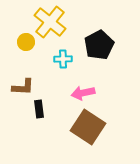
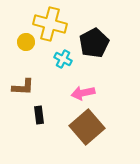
yellow cross: moved 2 px down; rotated 24 degrees counterclockwise
black pentagon: moved 5 px left, 2 px up
cyan cross: rotated 30 degrees clockwise
black rectangle: moved 6 px down
brown square: moved 1 px left; rotated 16 degrees clockwise
